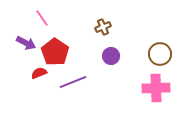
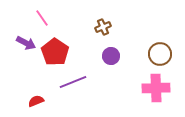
red semicircle: moved 3 px left, 28 px down
